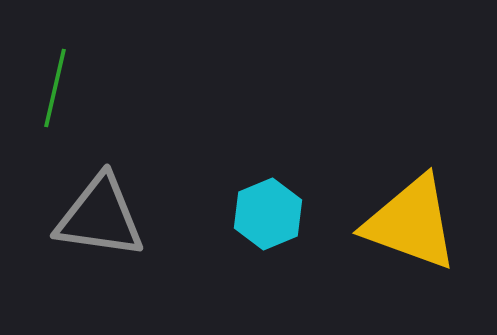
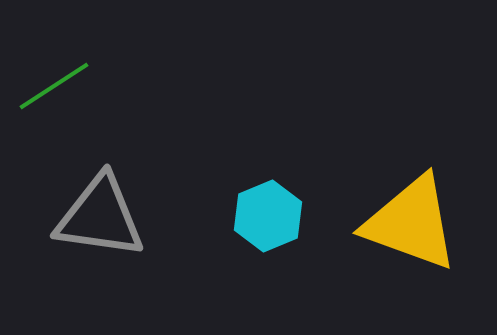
green line: moved 1 px left, 2 px up; rotated 44 degrees clockwise
cyan hexagon: moved 2 px down
